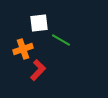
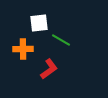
orange cross: rotated 18 degrees clockwise
red L-shape: moved 11 px right, 1 px up; rotated 10 degrees clockwise
